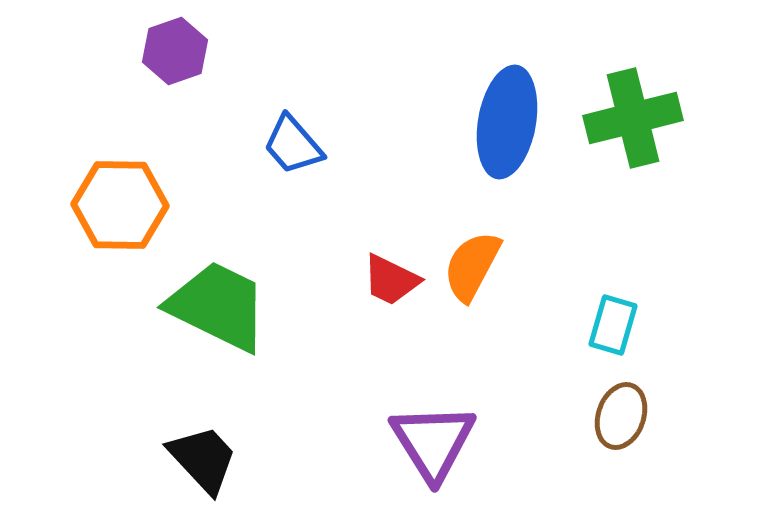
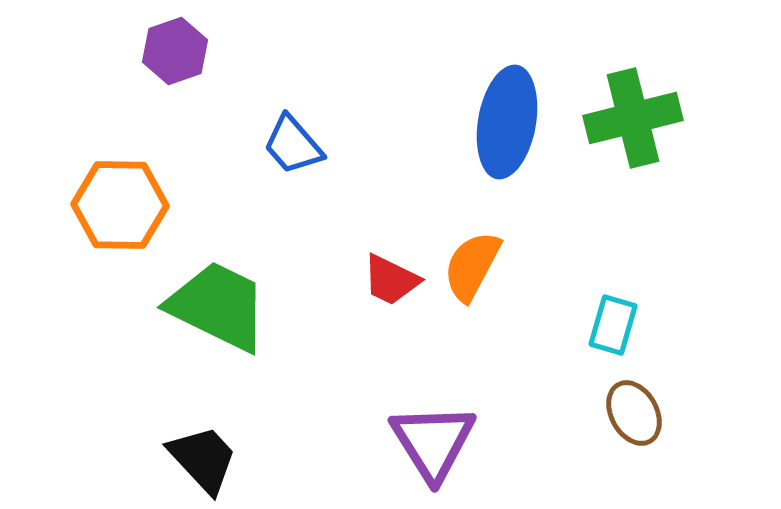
brown ellipse: moved 13 px right, 3 px up; rotated 48 degrees counterclockwise
